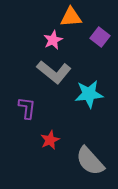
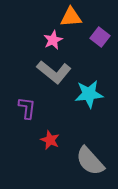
red star: rotated 24 degrees counterclockwise
